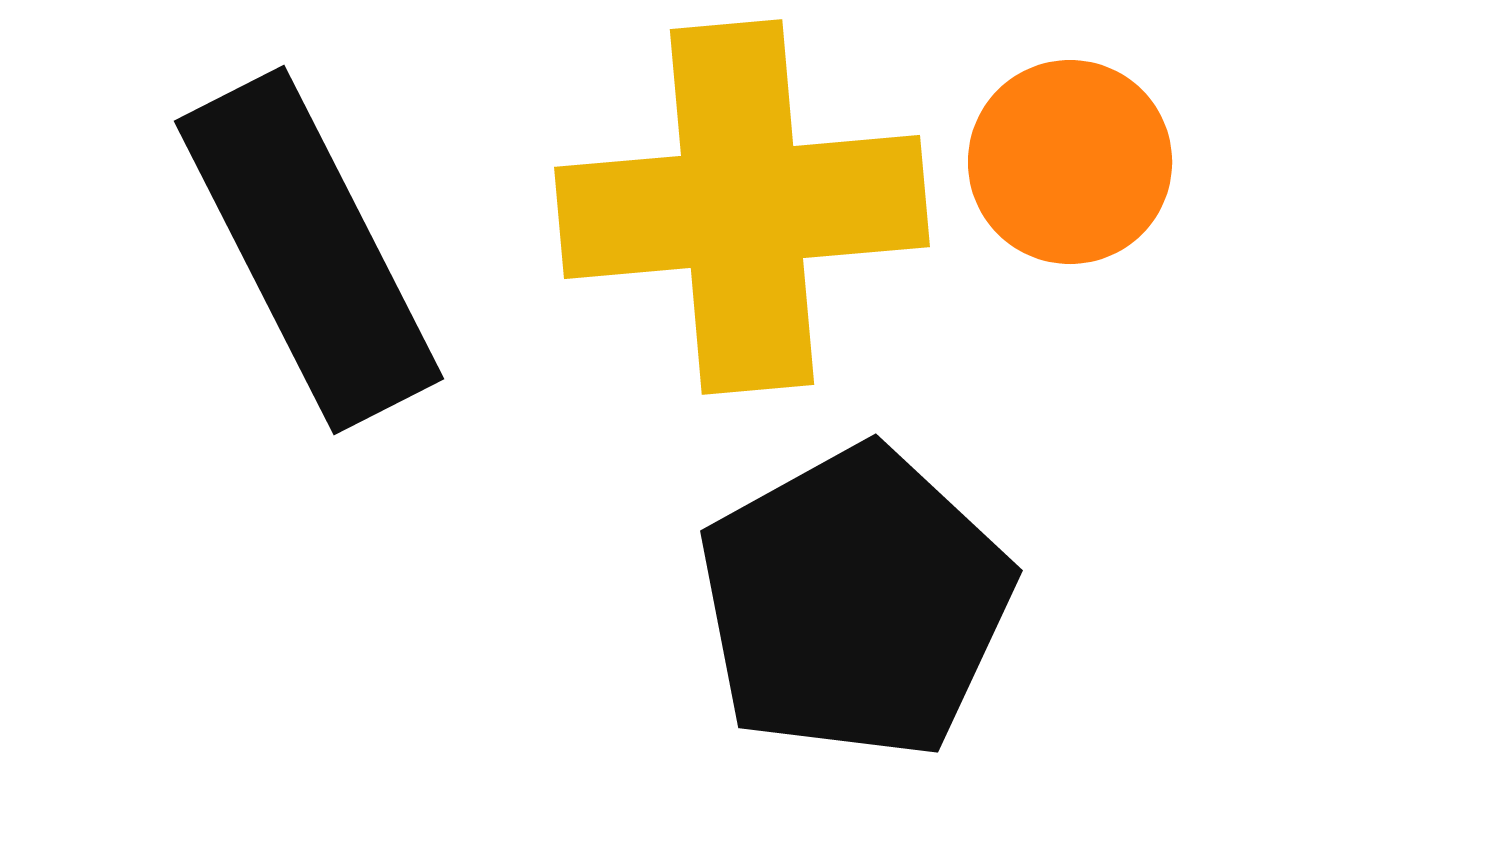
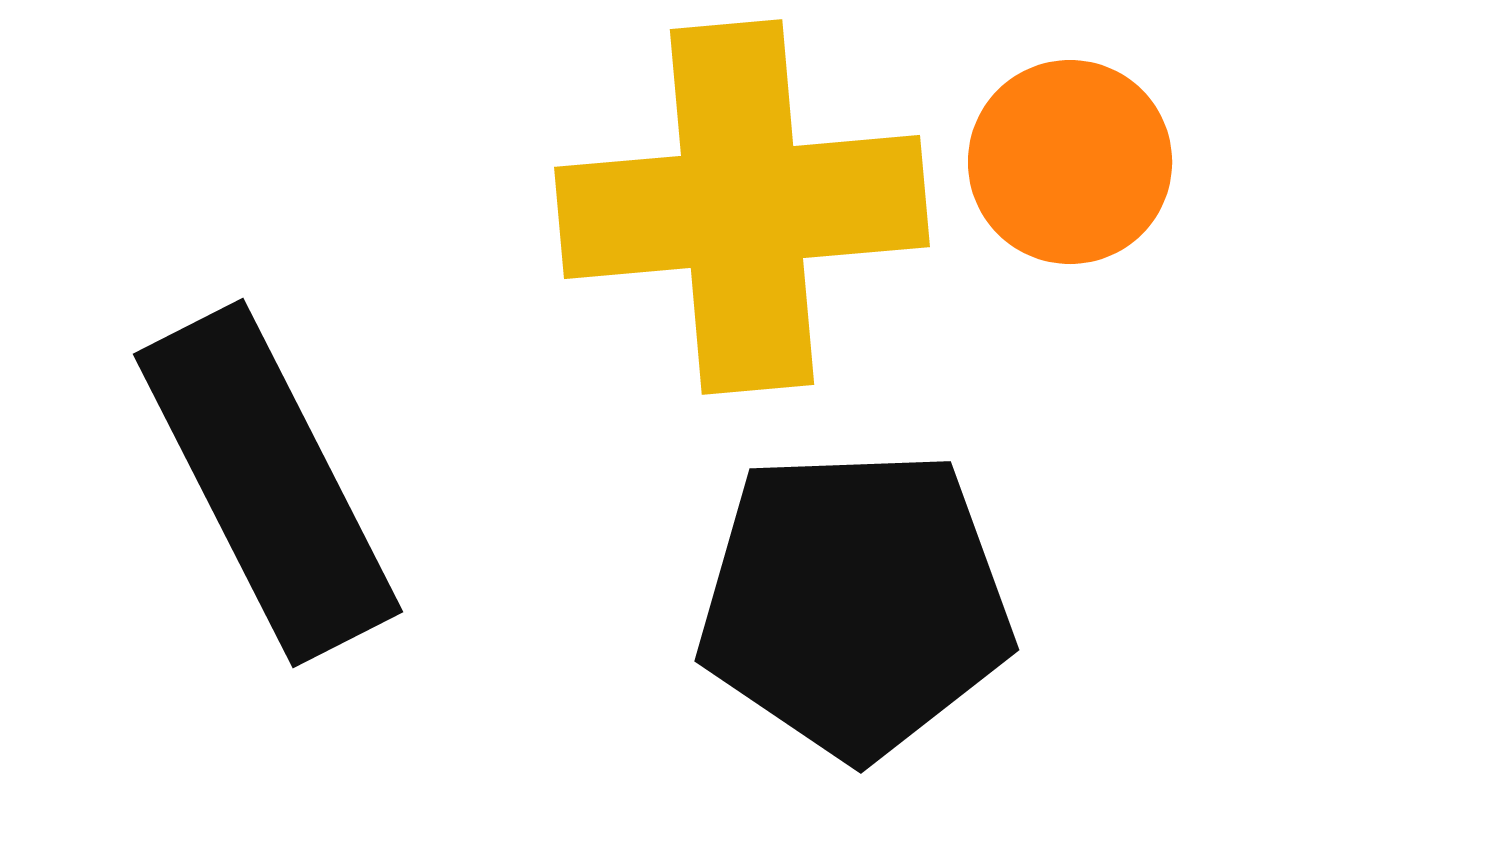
black rectangle: moved 41 px left, 233 px down
black pentagon: rotated 27 degrees clockwise
